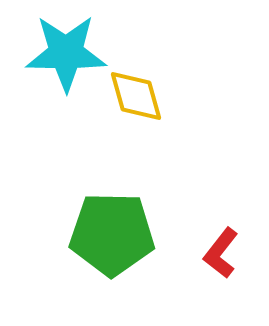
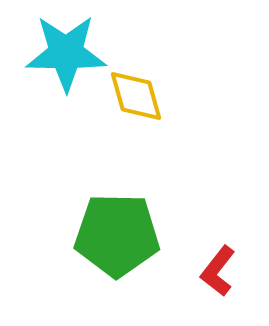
green pentagon: moved 5 px right, 1 px down
red L-shape: moved 3 px left, 18 px down
